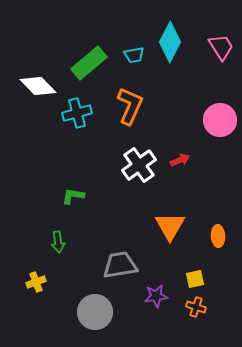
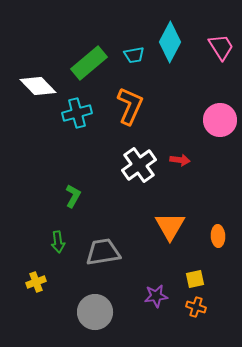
red arrow: rotated 30 degrees clockwise
green L-shape: rotated 110 degrees clockwise
gray trapezoid: moved 17 px left, 13 px up
